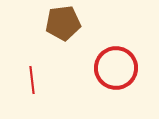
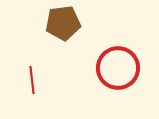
red circle: moved 2 px right
